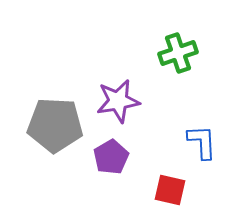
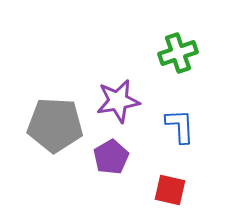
blue L-shape: moved 22 px left, 16 px up
